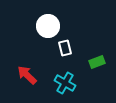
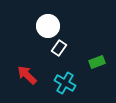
white rectangle: moved 6 px left; rotated 49 degrees clockwise
